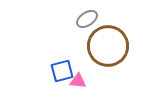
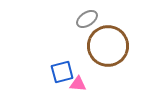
blue square: moved 1 px down
pink triangle: moved 3 px down
